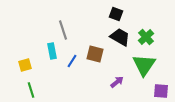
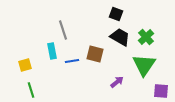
blue line: rotated 48 degrees clockwise
